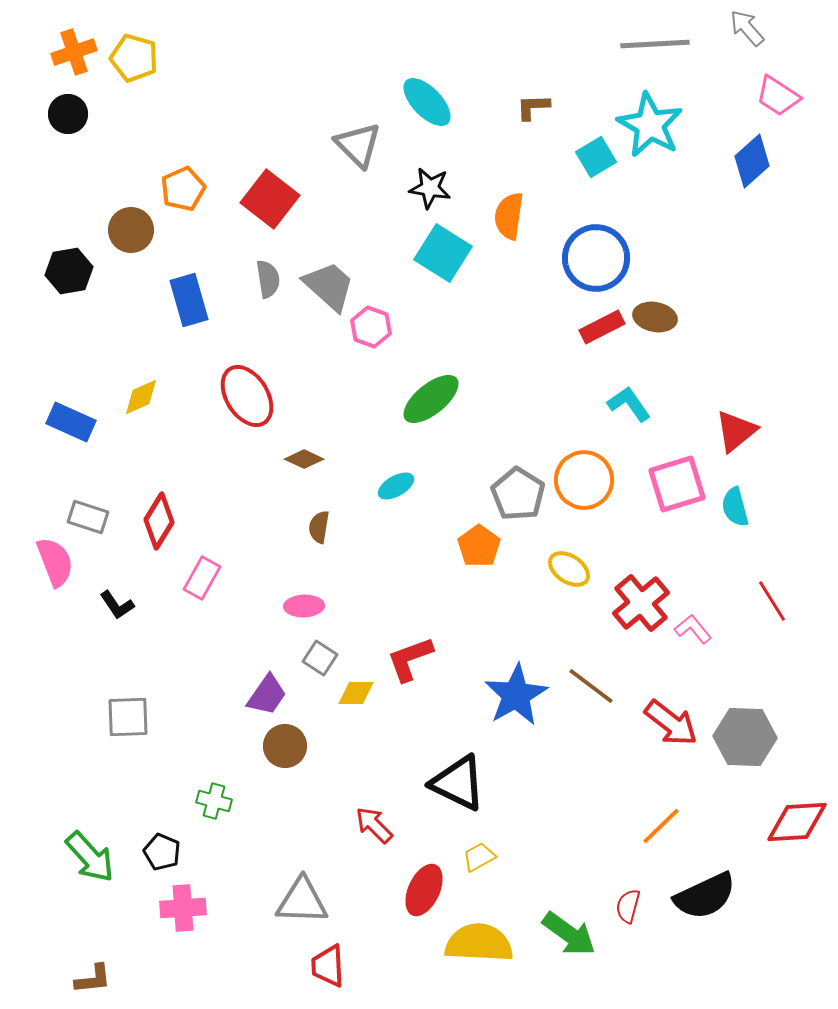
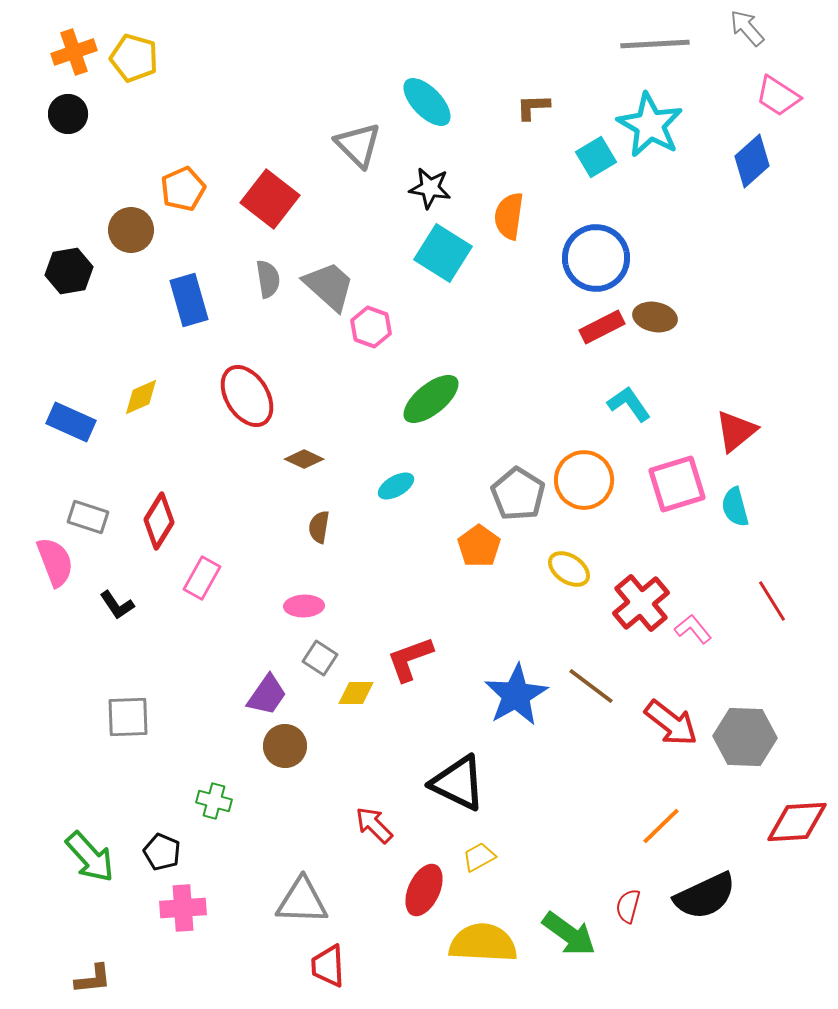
yellow semicircle at (479, 943): moved 4 px right
